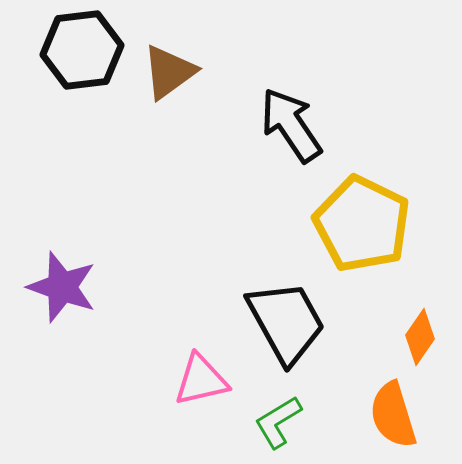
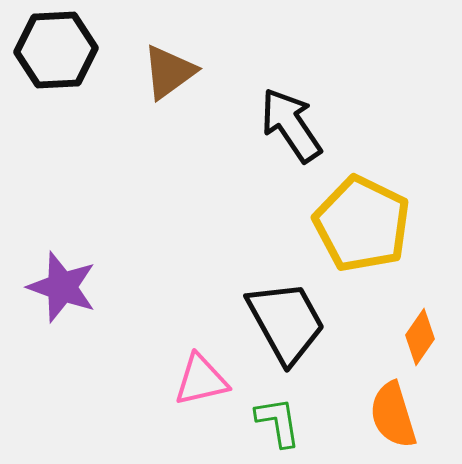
black hexagon: moved 26 px left; rotated 4 degrees clockwise
green L-shape: rotated 112 degrees clockwise
